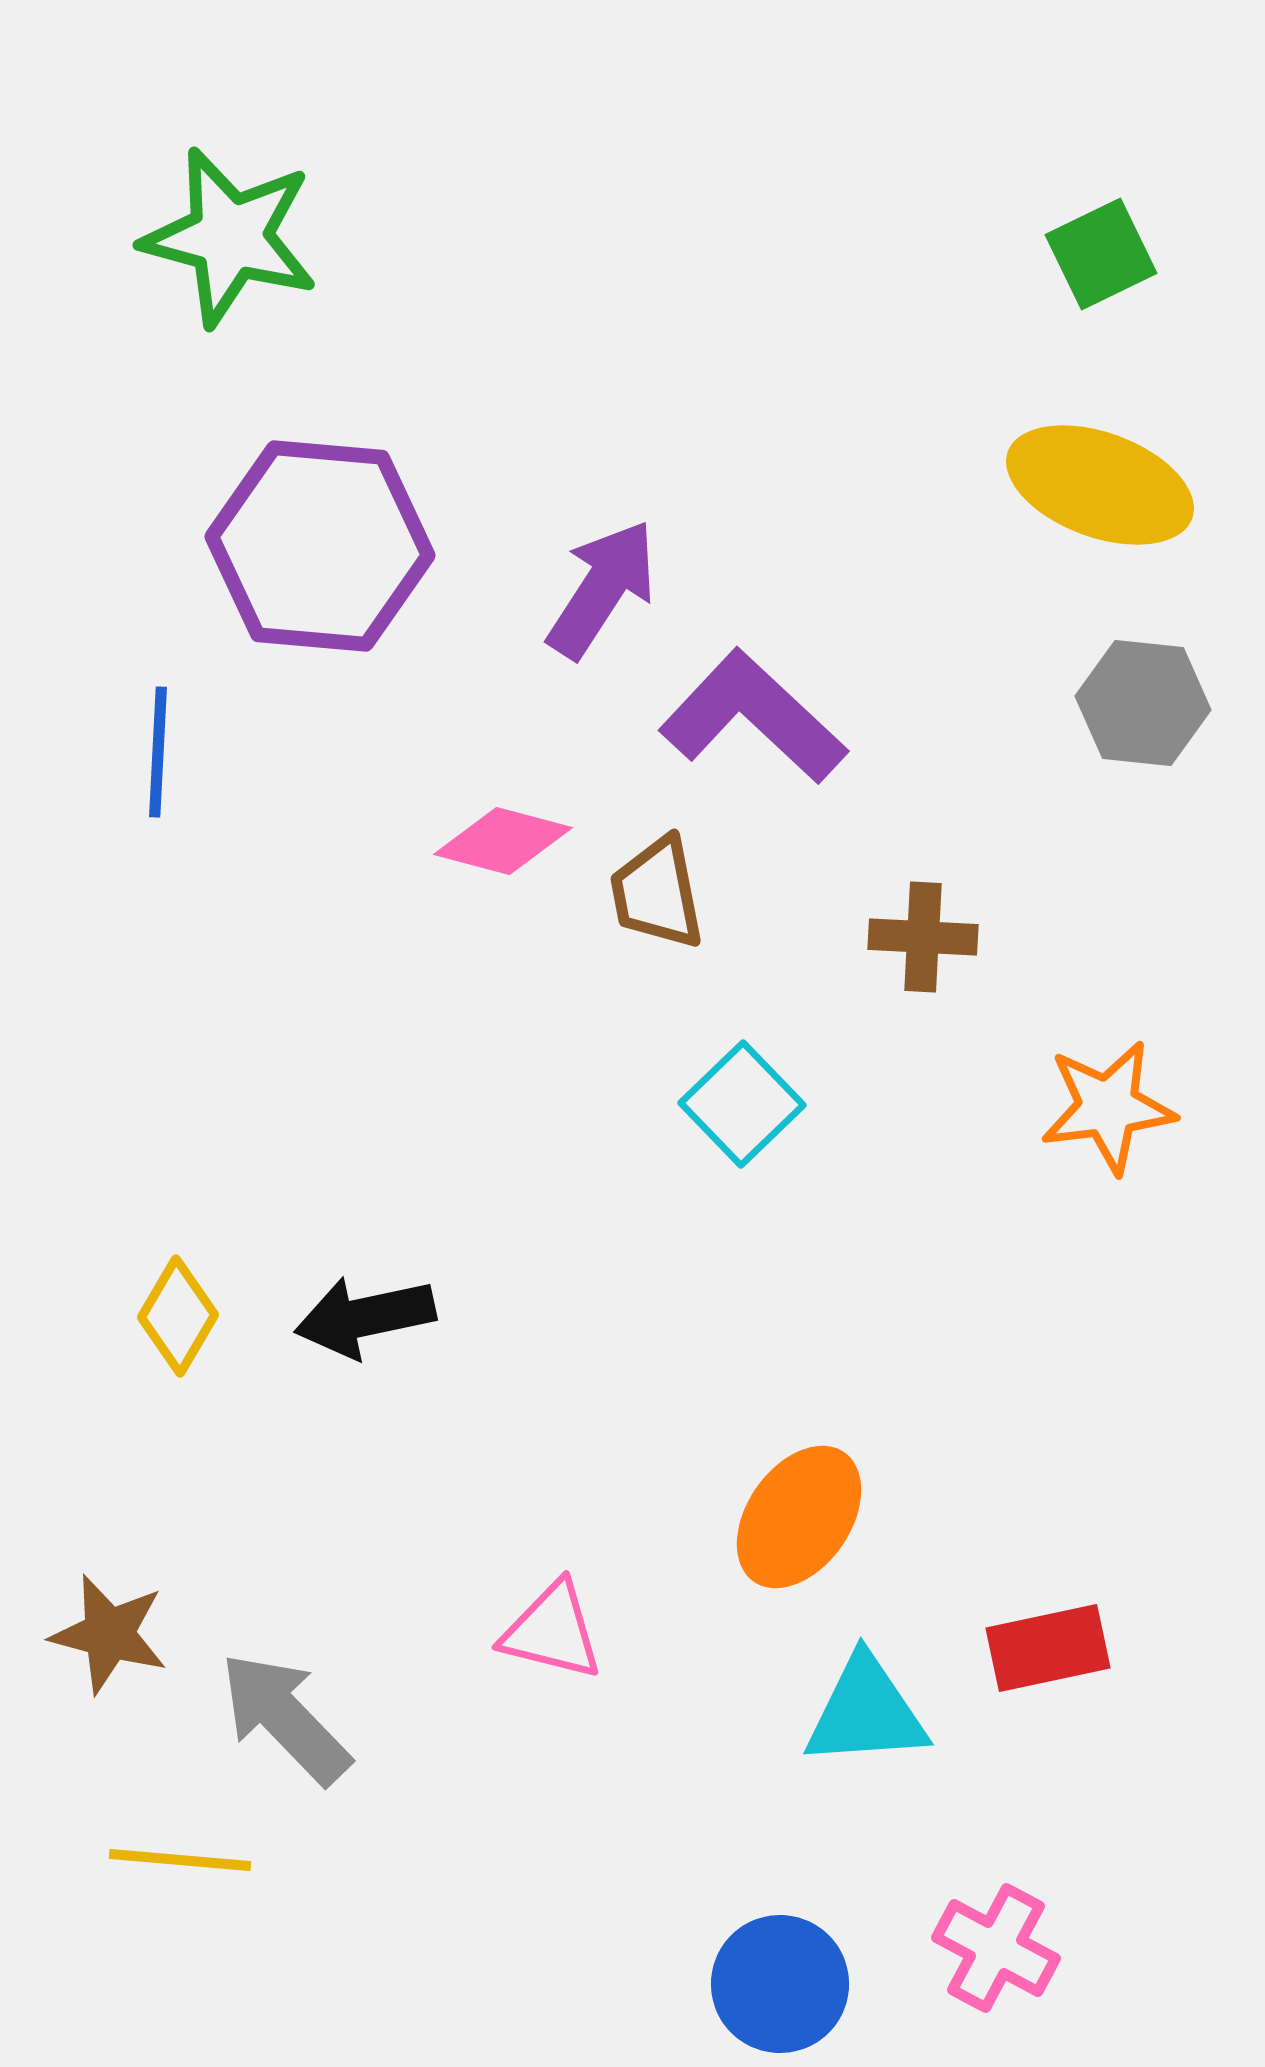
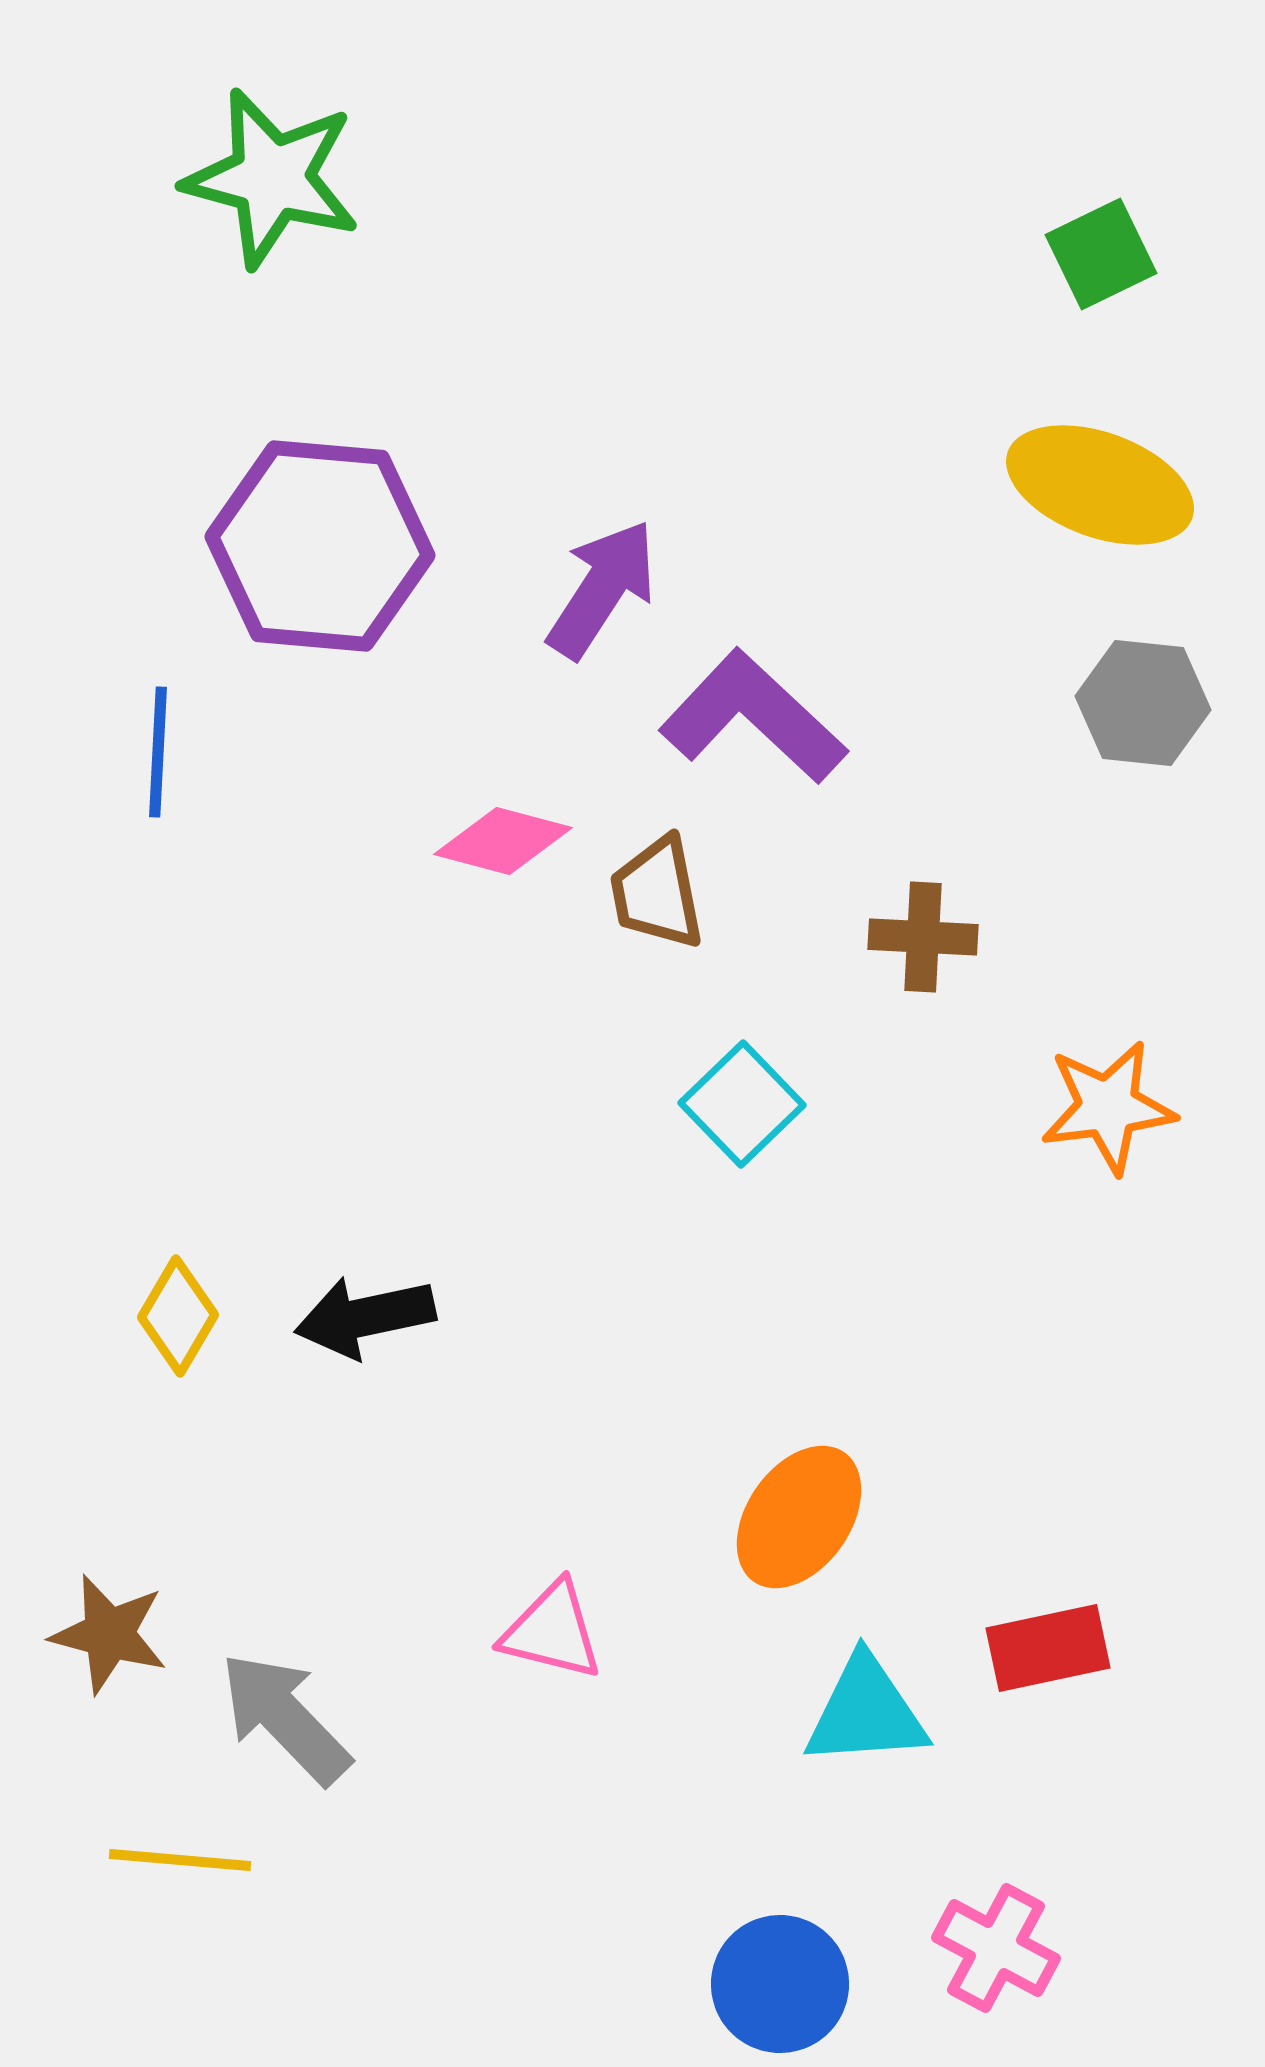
green star: moved 42 px right, 59 px up
